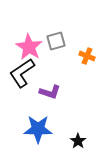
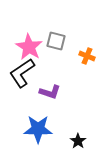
gray square: rotated 30 degrees clockwise
